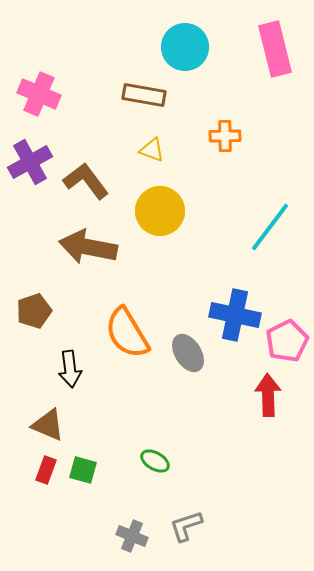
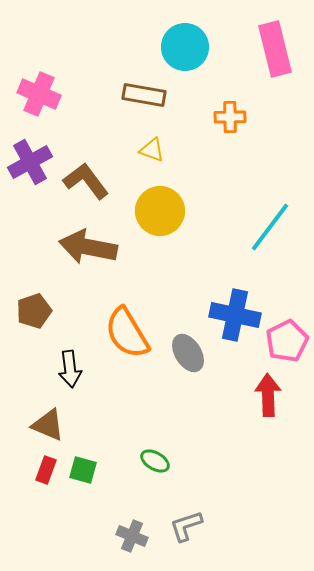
orange cross: moved 5 px right, 19 px up
